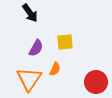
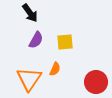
purple semicircle: moved 8 px up
